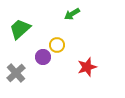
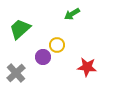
red star: rotated 24 degrees clockwise
